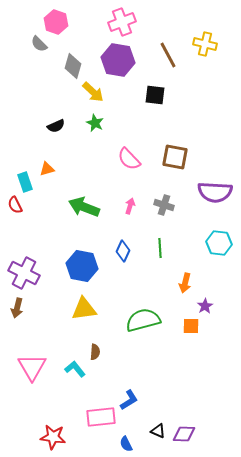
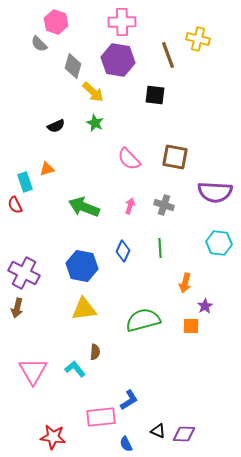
pink cross: rotated 20 degrees clockwise
yellow cross: moved 7 px left, 5 px up
brown line: rotated 8 degrees clockwise
pink triangle: moved 1 px right, 4 px down
